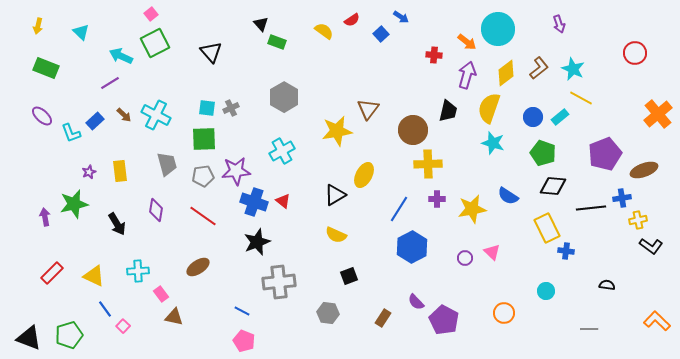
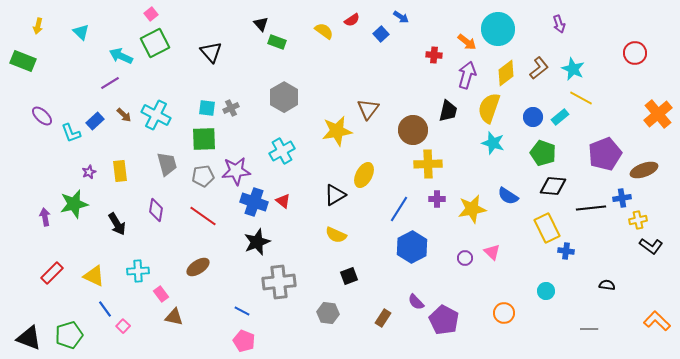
green rectangle at (46, 68): moved 23 px left, 7 px up
